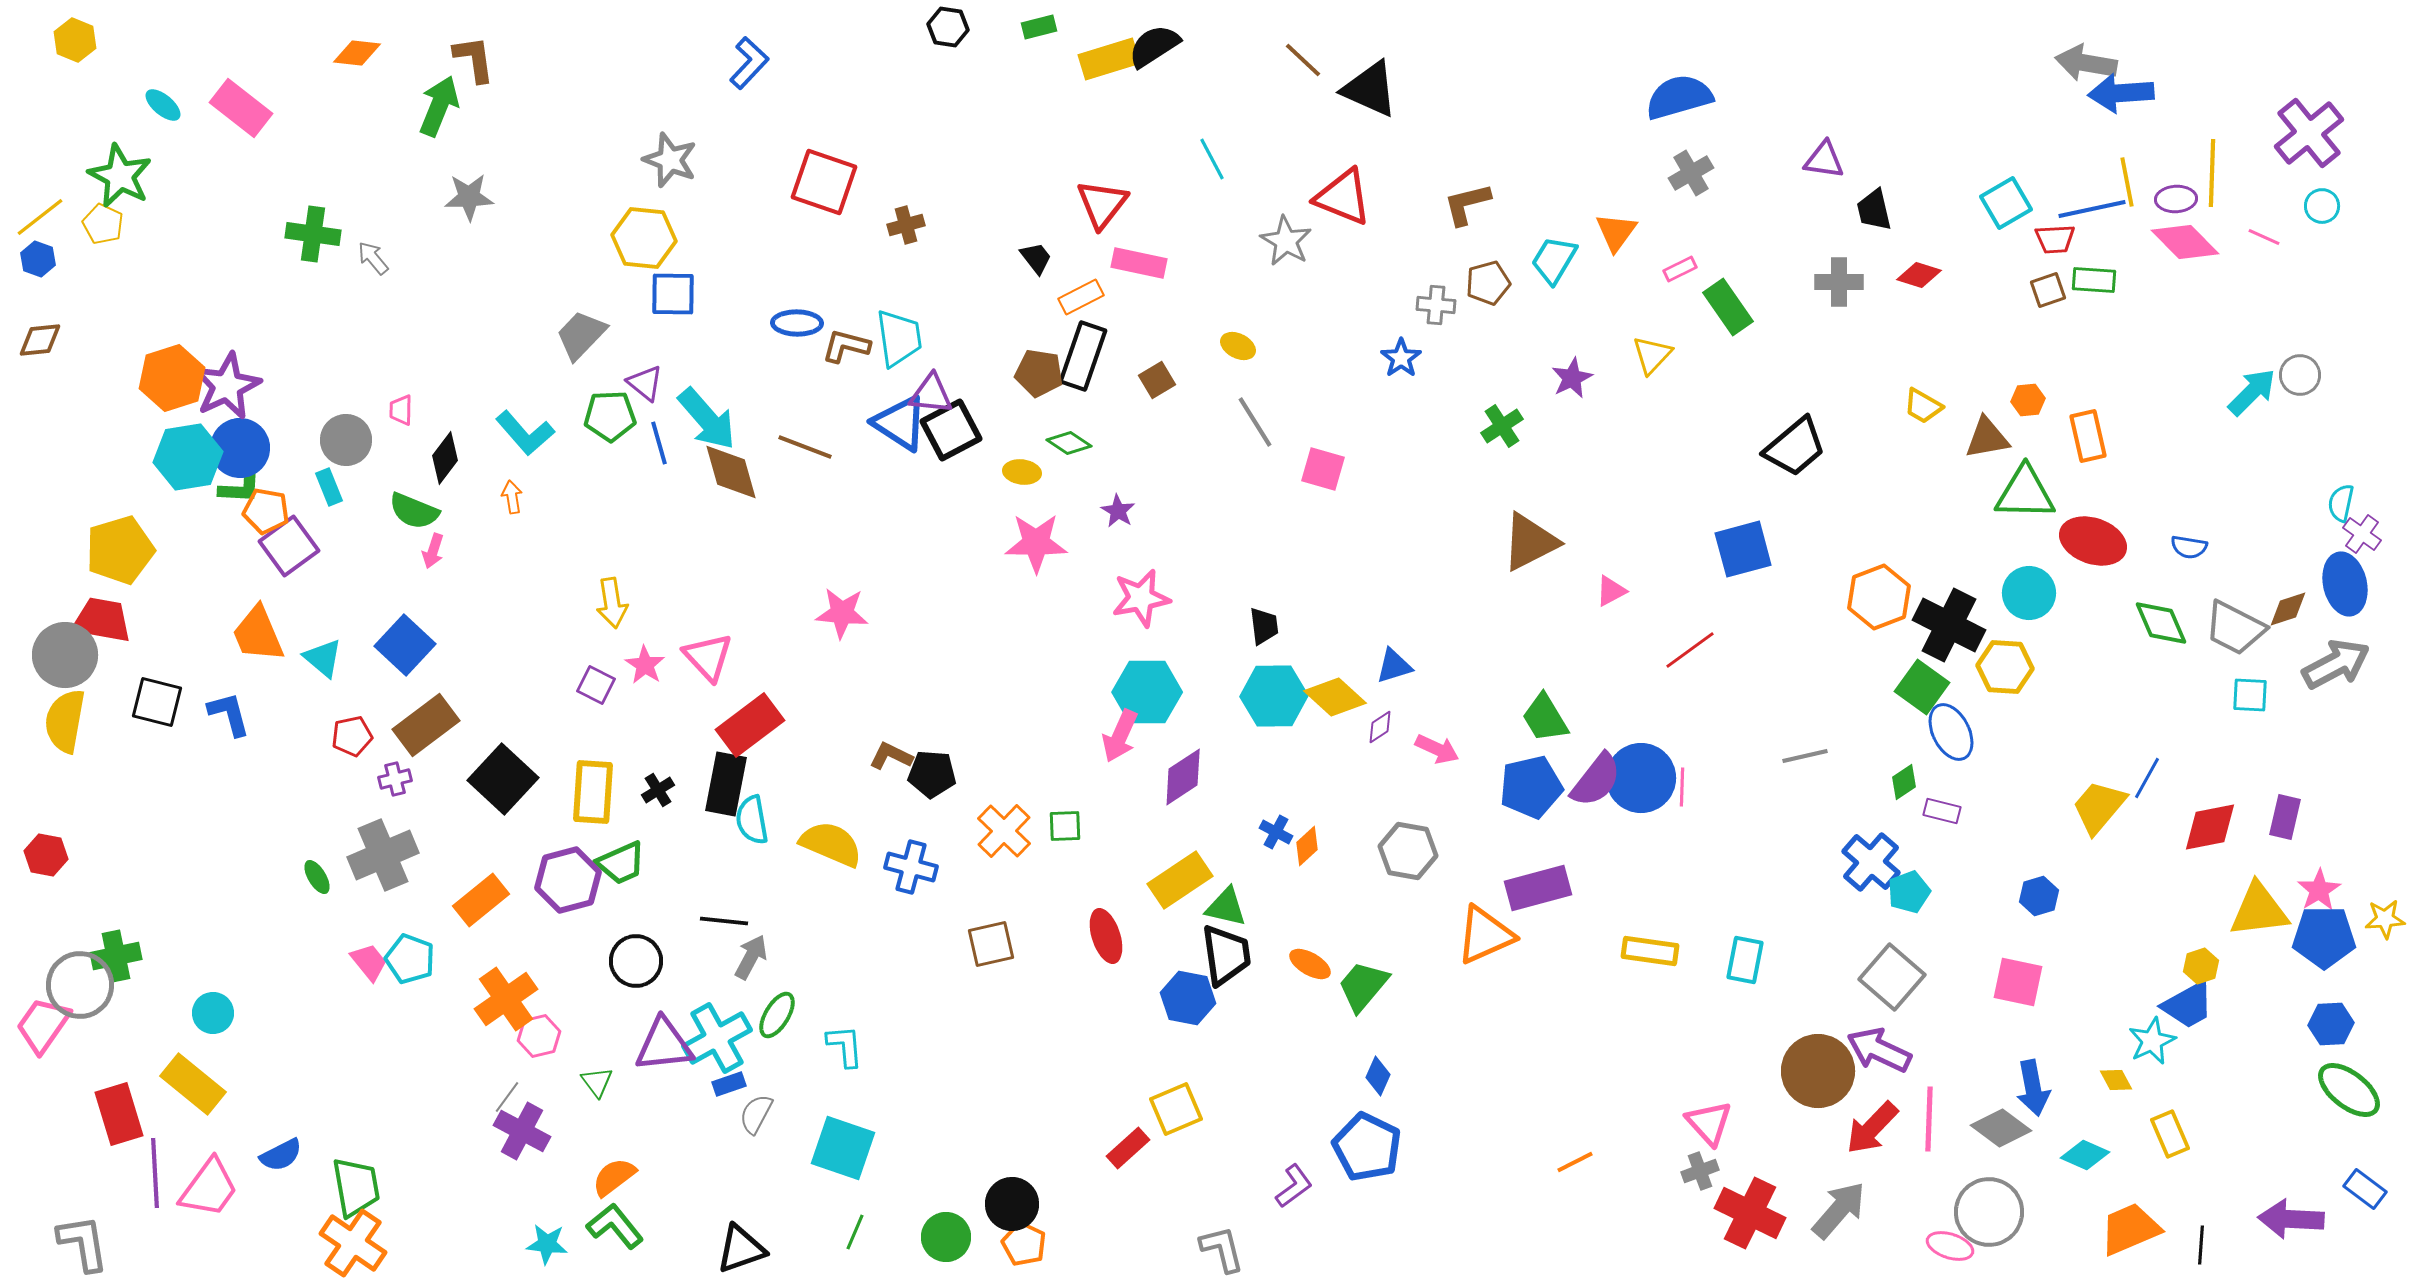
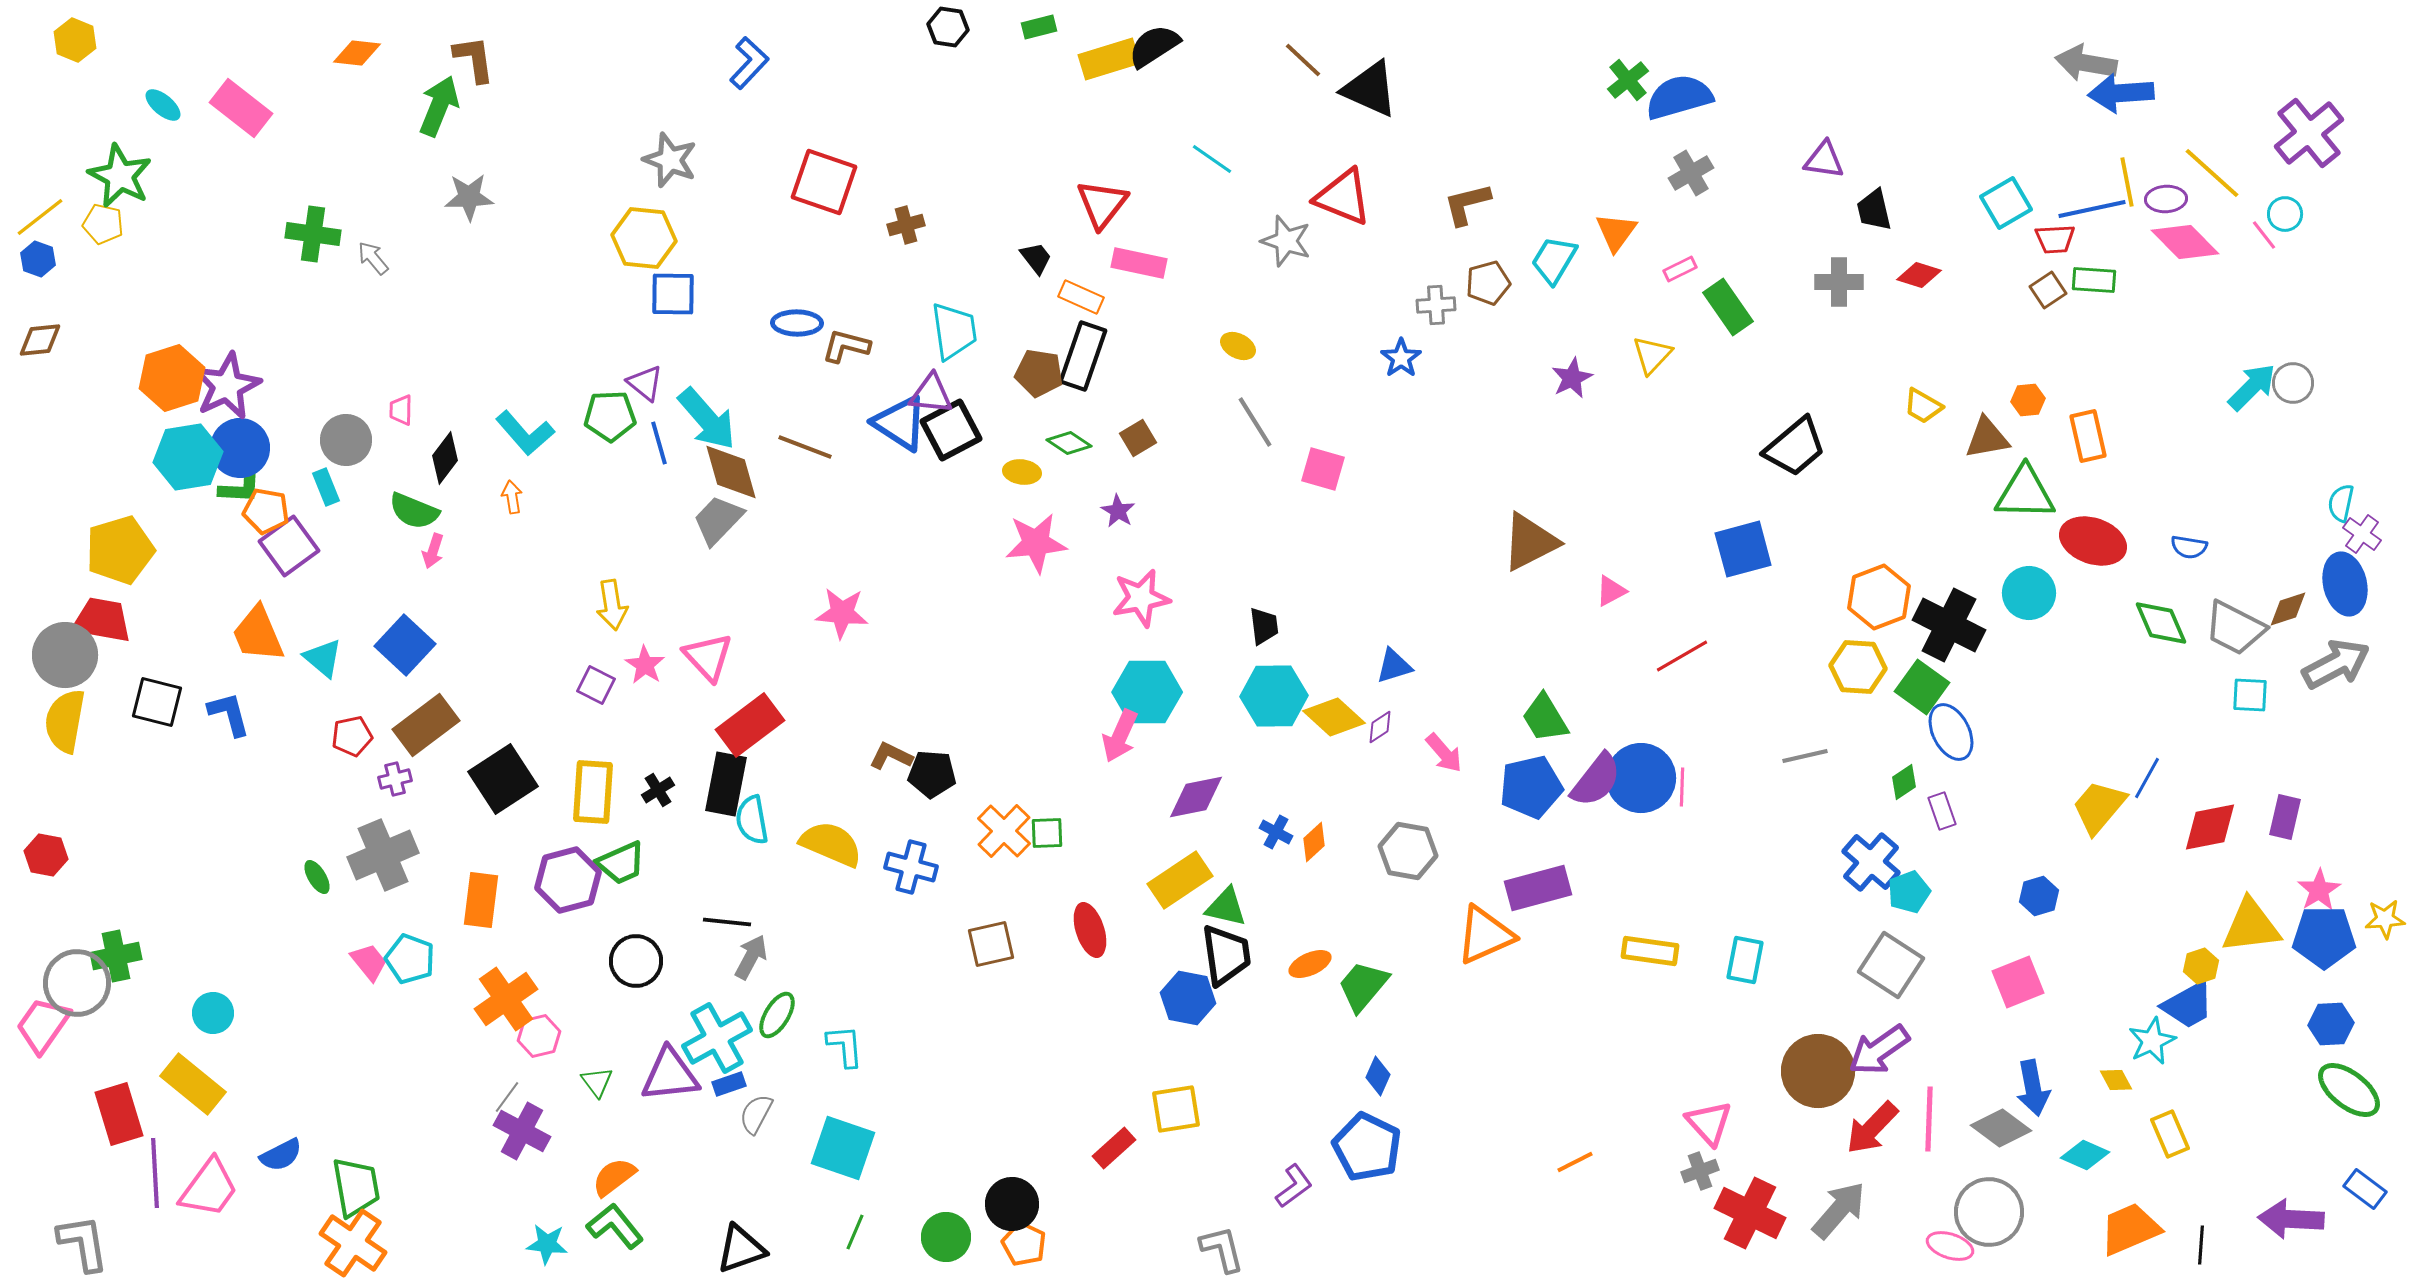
cyan line at (1212, 159): rotated 27 degrees counterclockwise
yellow line at (2212, 173): rotated 50 degrees counterclockwise
purple ellipse at (2176, 199): moved 10 px left
cyan circle at (2322, 206): moved 37 px left, 8 px down
yellow pentagon at (103, 224): rotated 12 degrees counterclockwise
pink line at (2264, 237): moved 2 px up; rotated 28 degrees clockwise
gray star at (1286, 241): rotated 12 degrees counterclockwise
brown square at (2048, 290): rotated 15 degrees counterclockwise
orange rectangle at (1081, 297): rotated 51 degrees clockwise
gray cross at (1436, 305): rotated 9 degrees counterclockwise
gray trapezoid at (581, 335): moved 137 px right, 185 px down
cyan trapezoid at (899, 338): moved 55 px right, 7 px up
gray circle at (2300, 375): moved 7 px left, 8 px down
brown square at (1157, 380): moved 19 px left, 58 px down
cyan arrow at (2252, 392): moved 5 px up
green cross at (1502, 426): moved 126 px right, 346 px up; rotated 6 degrees counterclockwise
cyan rectangle at (329, 487): moved 3 px left
pink star at (1036, 543): rotated 6 degrees counterclockwise
yellow arrow at (612, 603): moved 2 px down
red line at (1690, 650): moved 8 px left, 6 px down; rotated 6 degrees clockwise
yellow hexagon at (2005, 667): moved 147 px left
yellow diamond at (1335, 697): moved 1 px left, 20 px down
pink arrow at (1437, 749): moved 7 px right, 4 px down; rotated 24 degrees clockwise
purple diamond at (1183, 777): moved 13 px right, 20 px down; rotated 22 degrees clockwise
black square at (503, 779): rotated 14 degrees clockwise
purple rectangle at (1942, 811): rotated 57 degrees clockwise
green square at (1065, 826): moved 18 px left, 7 px down
orange diamond at (1307, 846): moved 7 px right, 4 px up
orange rectangle at (481, 900): rotated 44 degrees counterclockwise
yellow triangle at (2259, 910): moved 8 px left, 16 px down
black line at (724, 921): moved 3 px right, 1 px down
red ellipse at (1106, 936): moved 16 px left, 6 px up
orange ellipse at (1310, 964): rotated 54 degrees counterclockwise
gray square at (1892, 977): moved 1 px left, 12 px up; rotated 8 degrees counterclockwise
pink square at (2018, 982): rotated 34 degrees counterclockwise
gray circle at (80, 985): moved 3 px left, 2 px up
purple triangle at (664, 1045): moved 6 px right, 30 px down
purple arrow at (1879, 1050): rotated 60 degrees counterclockwise
yellow square at (1176, 1109): rotated 14 degrees clockwise
red rectangle at (1128, 1148): moved 14 px left
